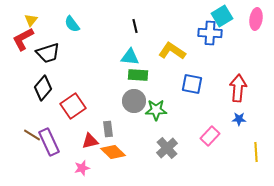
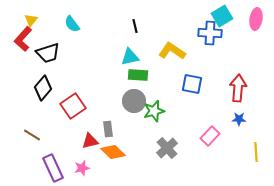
red L-shape: rotated 20 degrees counterclockwise
cyan triangle: rotated 18 degrees counterclockwise
green star: moved 2 px left, 1 px down; rotated 15 degrees counterclockwise
purple rectangle: moved 4 px right, 26 px down
